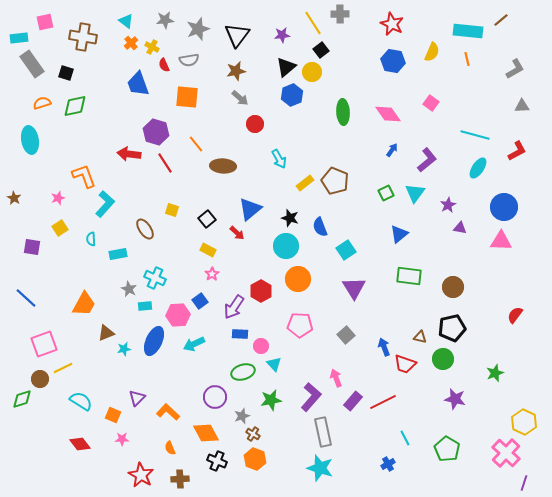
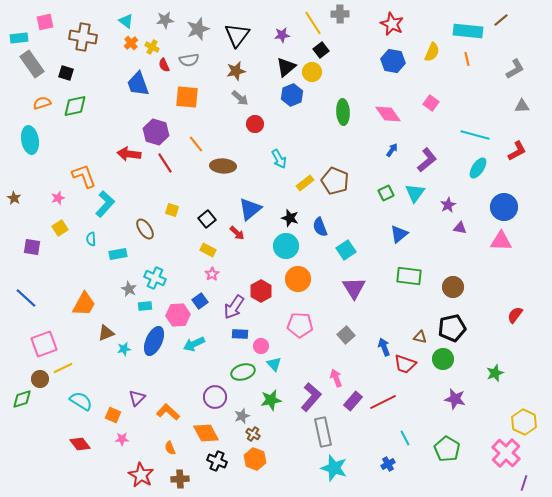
cyan star at (320, 468): moved 14 px right
